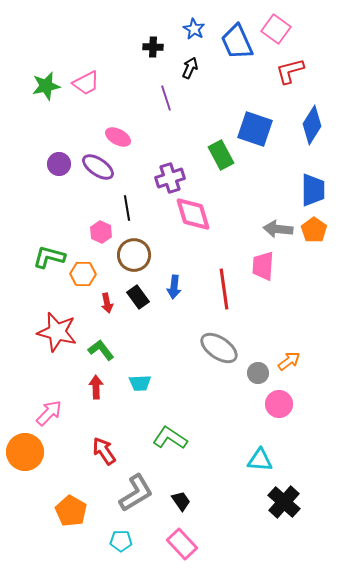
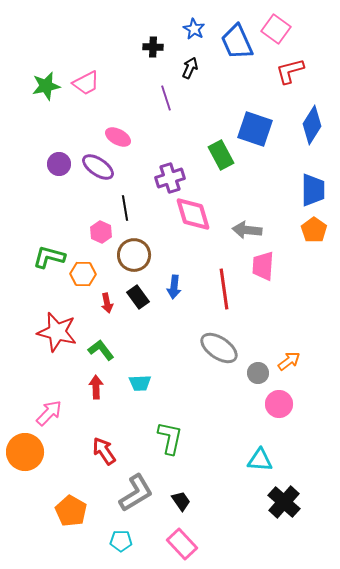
black line at (127, 208): moved 2 px left
gray arrow at (278, 229): moved 31 px left, 1 px down
green L-shape at (170, 438): rotated 68 degrees clockwise
